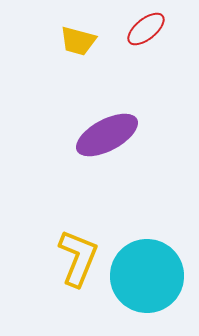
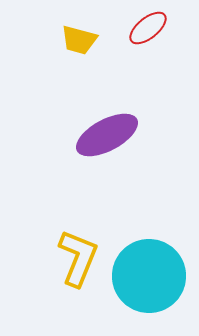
red ellipse: moved 2 px right, 1 px up
yellow trapezoid: moved 1 px right, 1 px up
cyan circle: moved 2 px right
